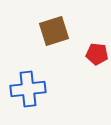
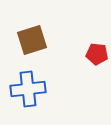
brown square: moved 22 px left, 9 px down
